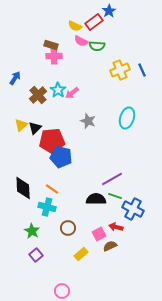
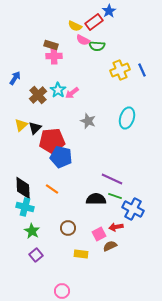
pink semicircle: moved 2 px right, 1 px up
purple line: rotated 55 degrees clockwise
cyan cross: moved 22 px left
red arrow: rotated 24 degrees counterclockwise
yellow rectangle: rotated 48 degrees clockwise
